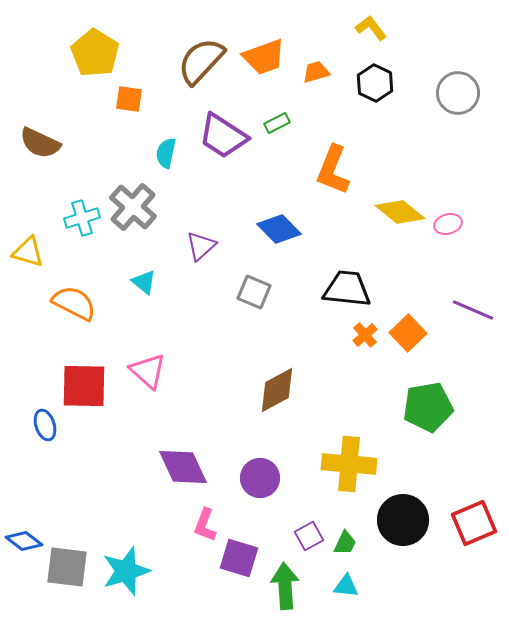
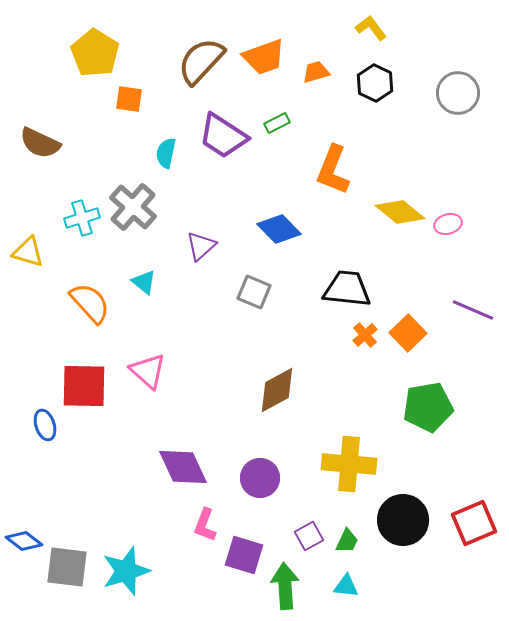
orange semicircle at (74, 303): moved 16 px right; rotated 21 degrees clockwise
green trapezoid at (345, 543): moved 2 px right, 2 px up
purple square at (239, 558): moved 5 px right, 3 px up
